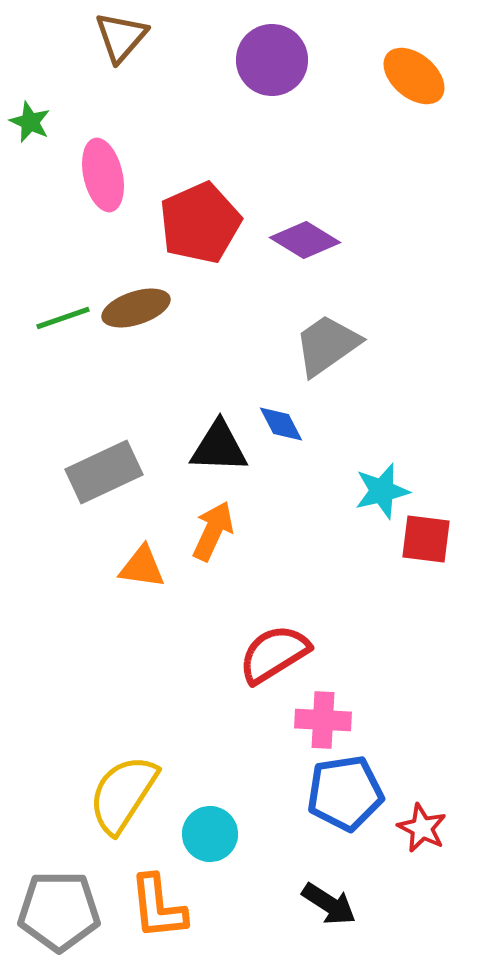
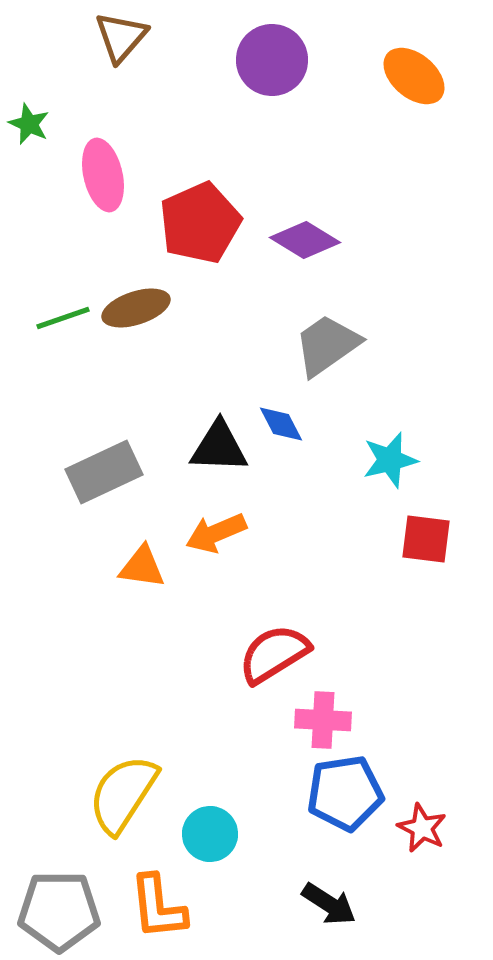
green star: moved 1 px left, 2 px down
cyan star: moved 8 px right, 31 px up
orange arrow: moved 3 px right, 2 px down; rotated 138 degrees counterclockwise
